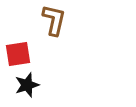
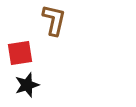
red square: moved 2 px right, 1 px up
